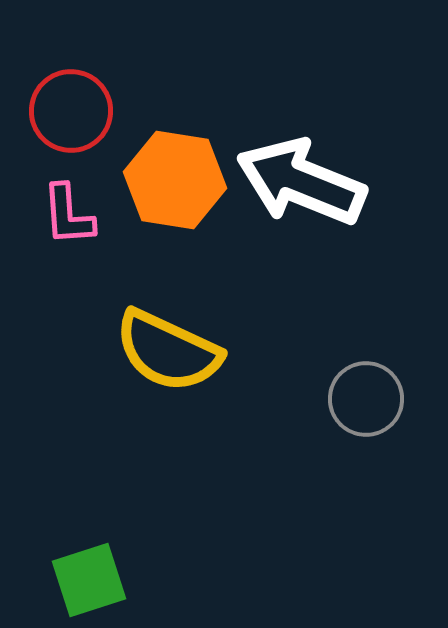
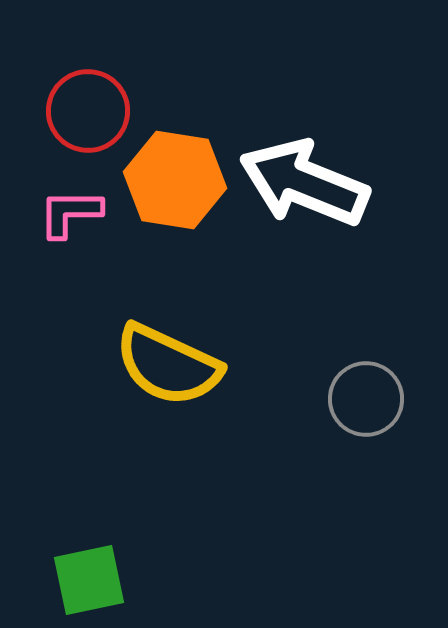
red circle: moved 17 px right
white arrow: moved 3 px right, 1 px down
pink L-shape: moved 2 px right, 2 px up; rotated 94 degrees clockwise
yellow semicircle: moved 14 px down
green square: rotated 6 degrees clockwise
